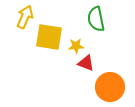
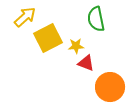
yellow arrow: rotated 25 degrees clockwise
yellow square: moved 1 px left, 1 px down; rotated 36 degrees counterclockwise
